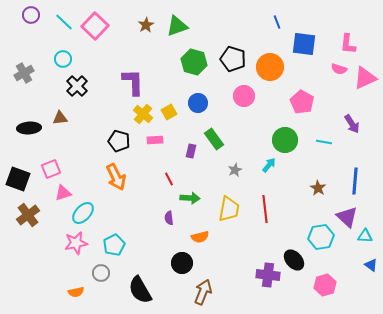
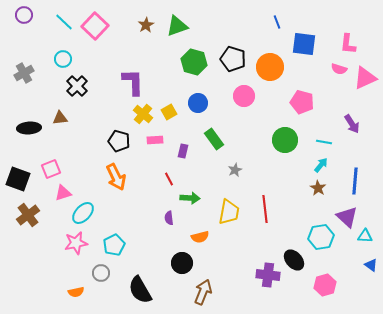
purple circle at (31, 15): moved 7 px left
pink pentagon at (302, 102): rotated 15 degrees counterclockwise
purple rectangle at (191, 151): moved 8 px left
cyan arrow at (269, 165): moved 52 px right
yellow trapezoid at (229, 209): moved 3 px down
